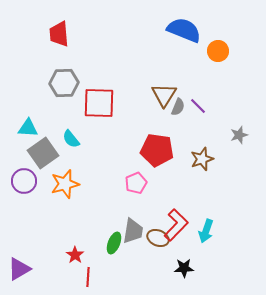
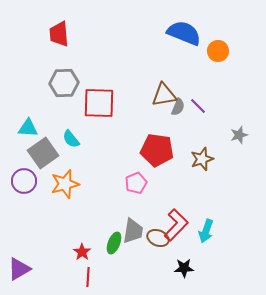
blue semicircle: moved 3 px down
brown triangle: rotated 48 degrees clockwise
red star: moved 7 px right, 3 px up
